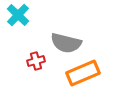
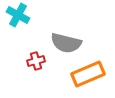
cyan cross: rotated 15 degrees counterclockwise
orange rectangle: moved 5 px right, 1 px down
